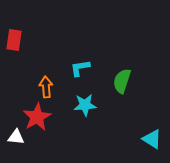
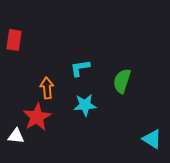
orange arrow: moved 1 px right, 1 px down
white triangle: moved 1 px up
